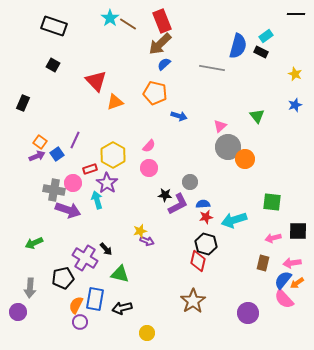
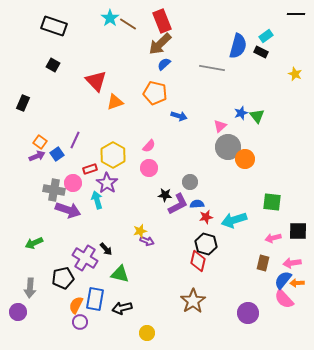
blue star at (295, 105): moved 54 px left, 8 px down
blue semicircle at (203, 204): moved 6 px left
orange arrow at (297, 283): rotated 32 degrees clockwise
